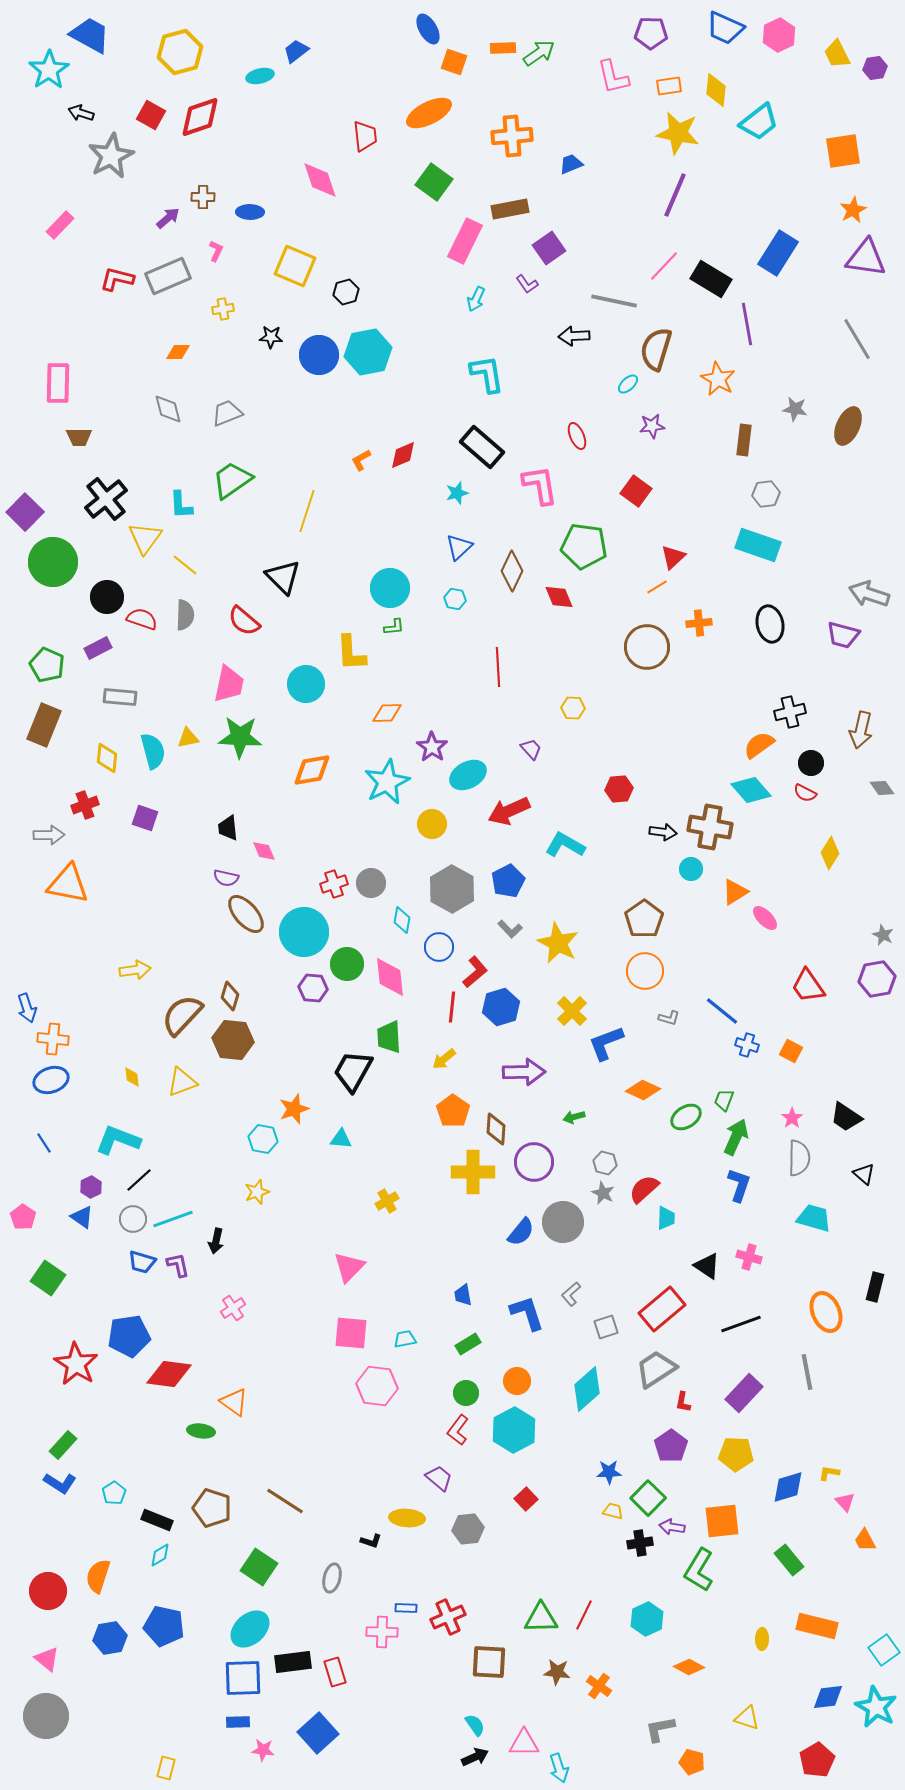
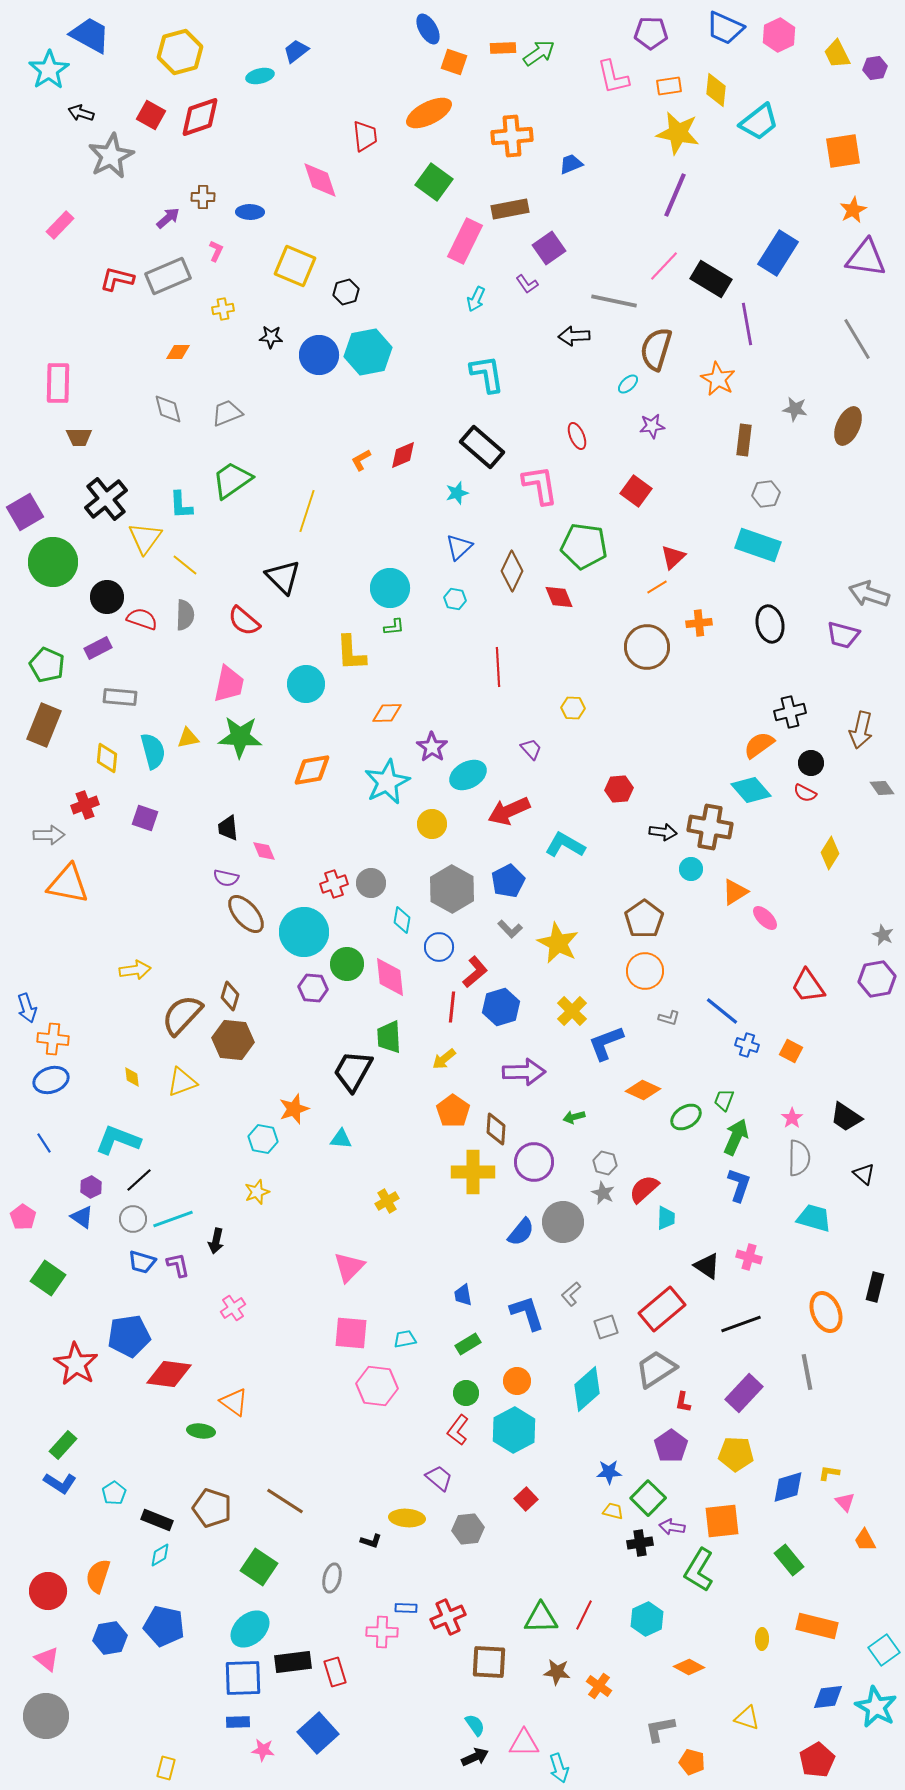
purple square at (25, 512): rotated 15 degrees clockwise
